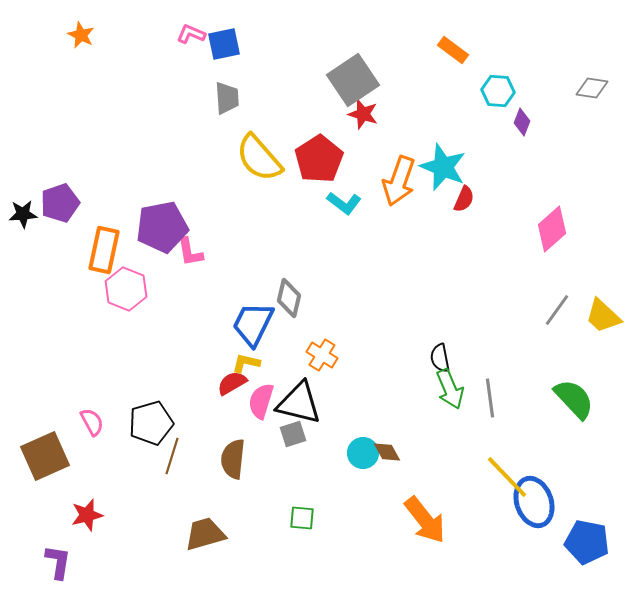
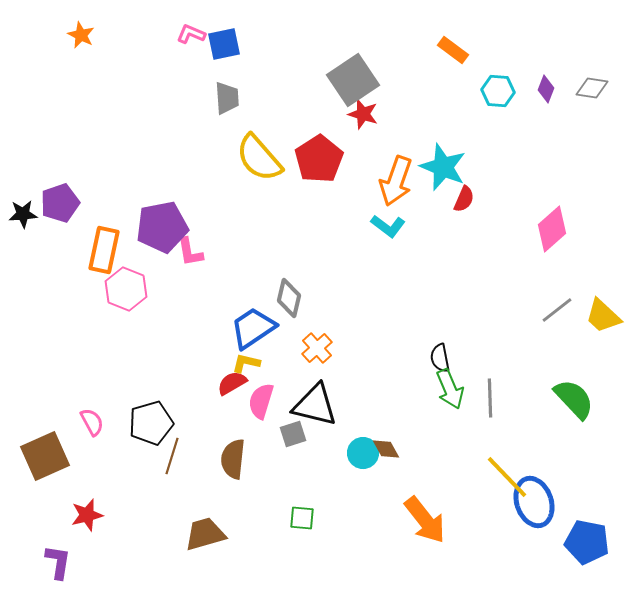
purple diamond at (522, 122): moved 24 px right, 33 px up
orange arrow at (399, 181): moved 3 px left
cyan L-shape at (344, 203): moved 44 px right, 23 px down
gray line at (557, 310): rotated 16 degrees clockwise
blue trapezoid at (253, 324): moved 4 px down; rotated 30 degrees clockwise
orange cross at (322, 355): moved 5 px left, 7 px up; rotated 16 degrees clockwise
gray line at (490, 398): rotated 6 degrees clockwise
black triangle at (299, 403): moved 16 px right, 2 px down
brown diamond at (387, 452): moved 1 px left, 3 px up
